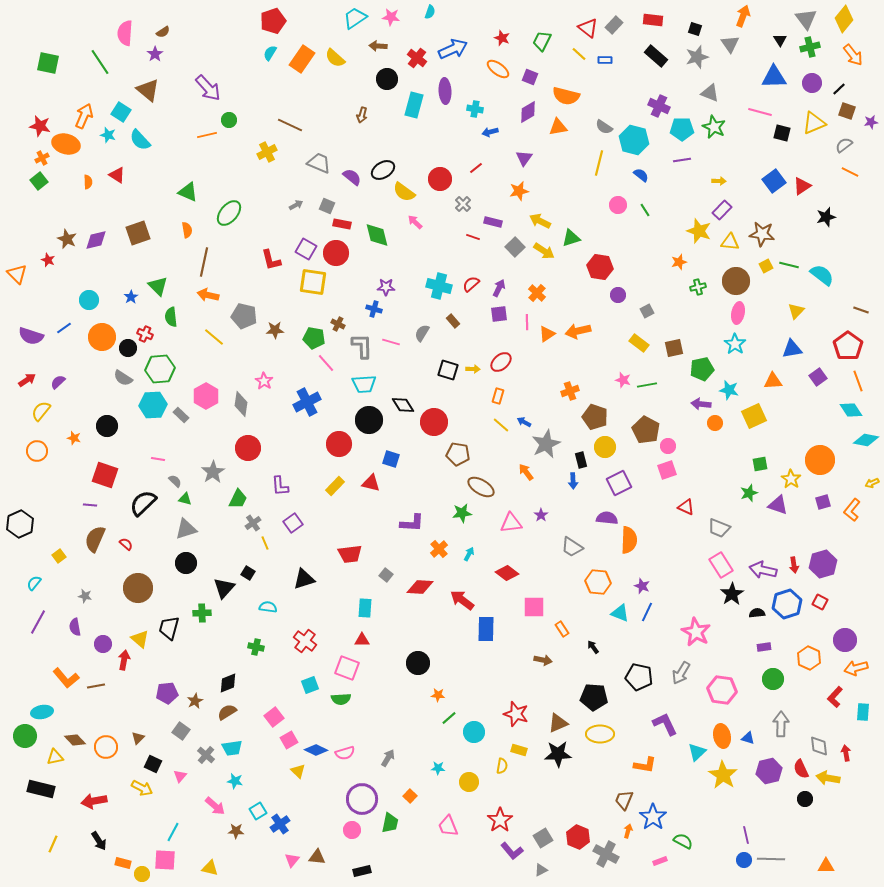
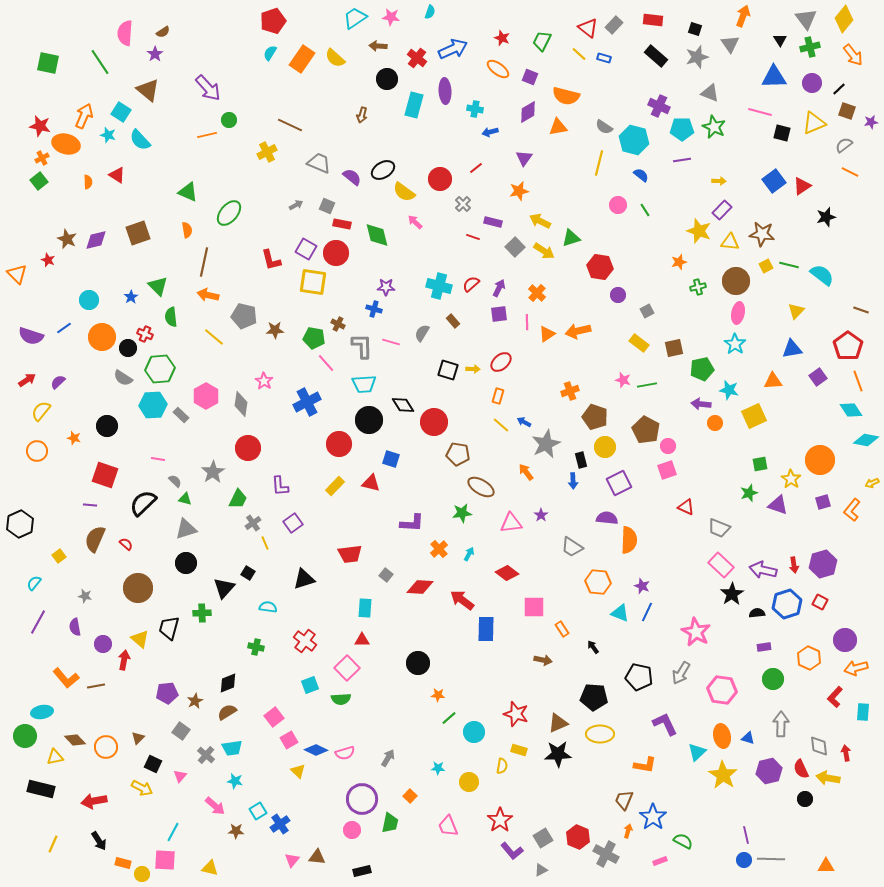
blue rectangle at (605, 60): moved 1 px left, 2 px up; rotated 16 degrees clockwise
pink rectangle at (721, 565): rotated 15 degrees counterclockwise
pink square at (347, 668): rotated 25 degrees clockwise
